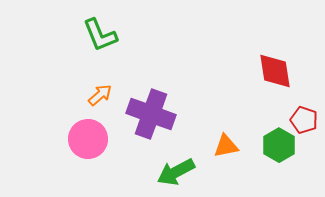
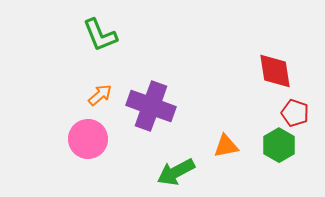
purple cross: moved 8 px up
red pentagon: moved 9 px left, 7 px up
